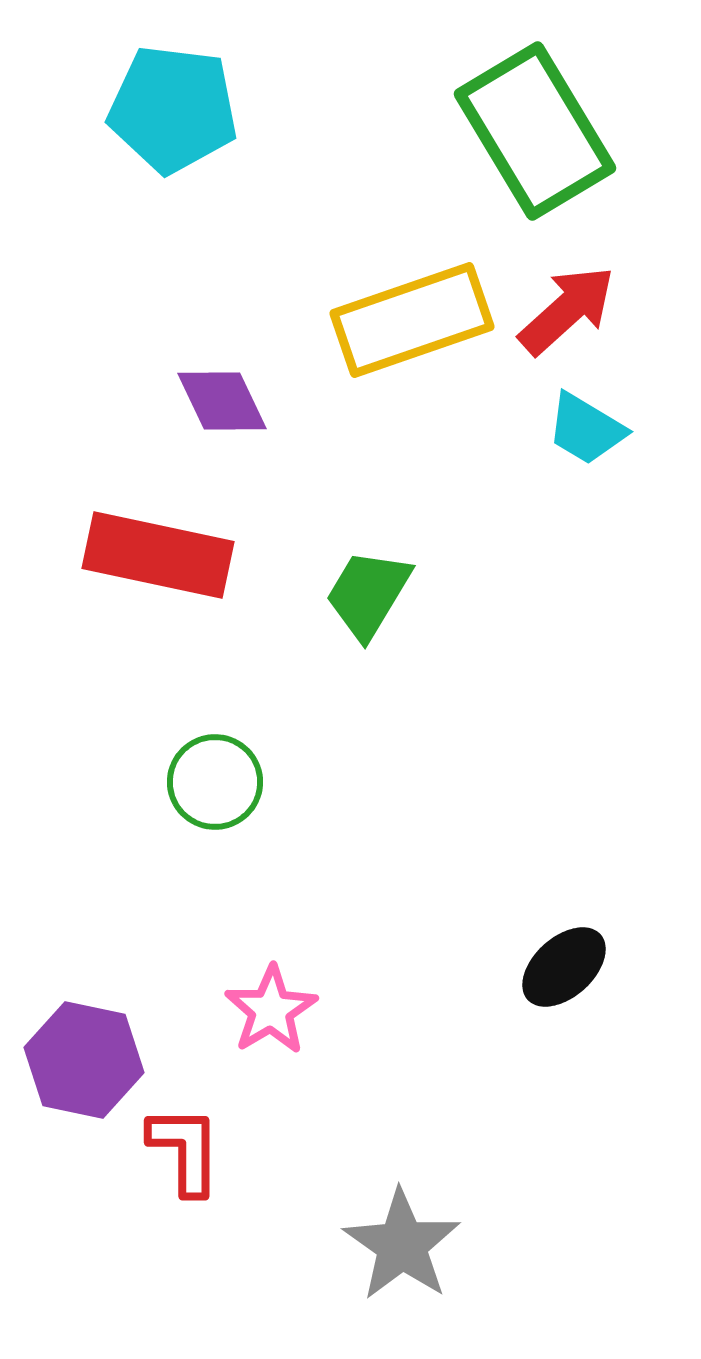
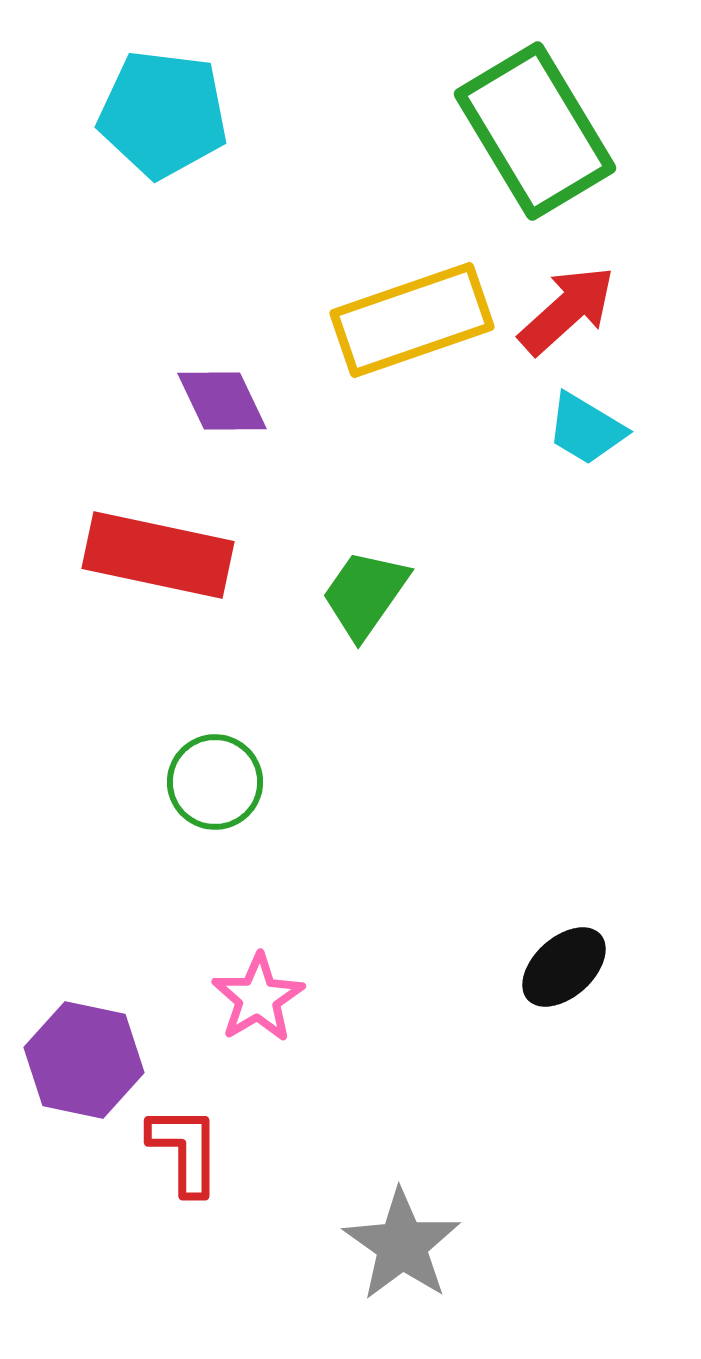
cyan pentagon: moved 10 px left, 5 px down
green trapezoid: moved 3 px left; rotated 4 degrees clockwise
pink star: moved 13 px left, 12 px up
